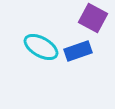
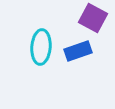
cyan ellipse: rotated 64 degrees clockwise
